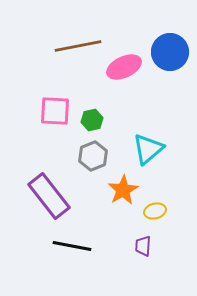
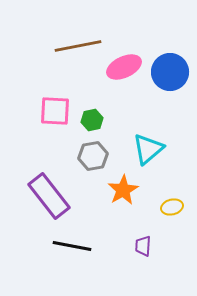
blue circle: moved 20 px down
gray hexagon: rotated 12 degrees clockwise
yellow ellipse: moved 17 px right, 4 px up
